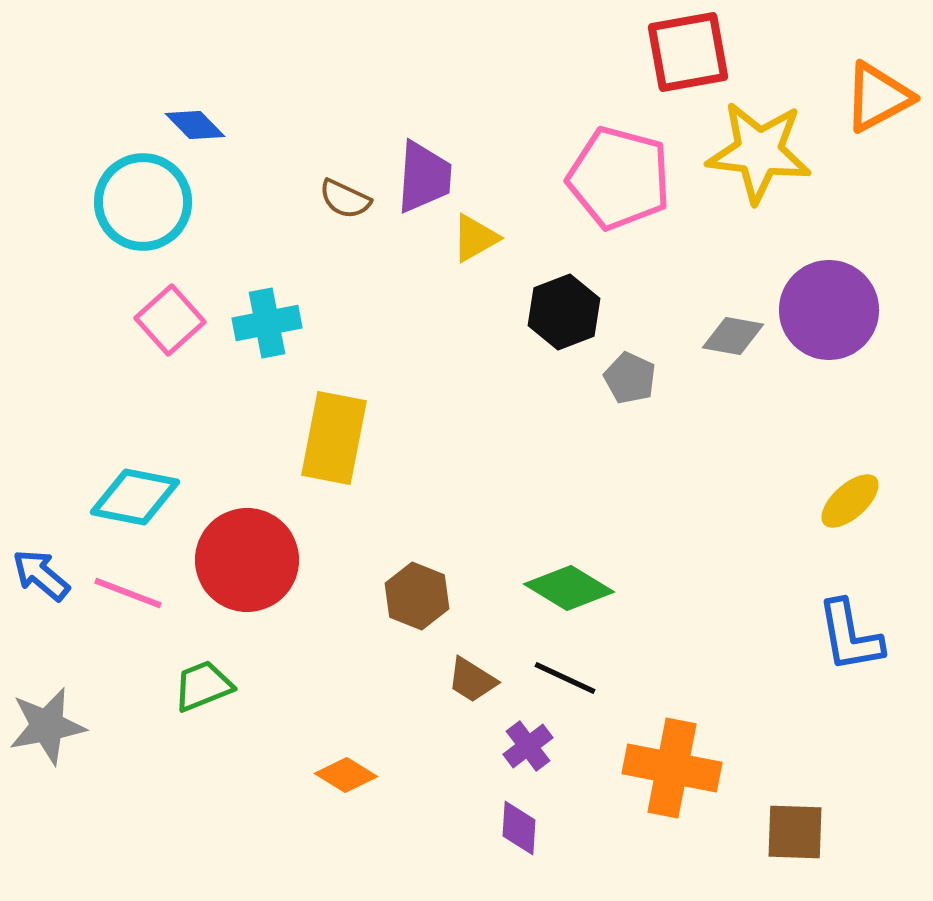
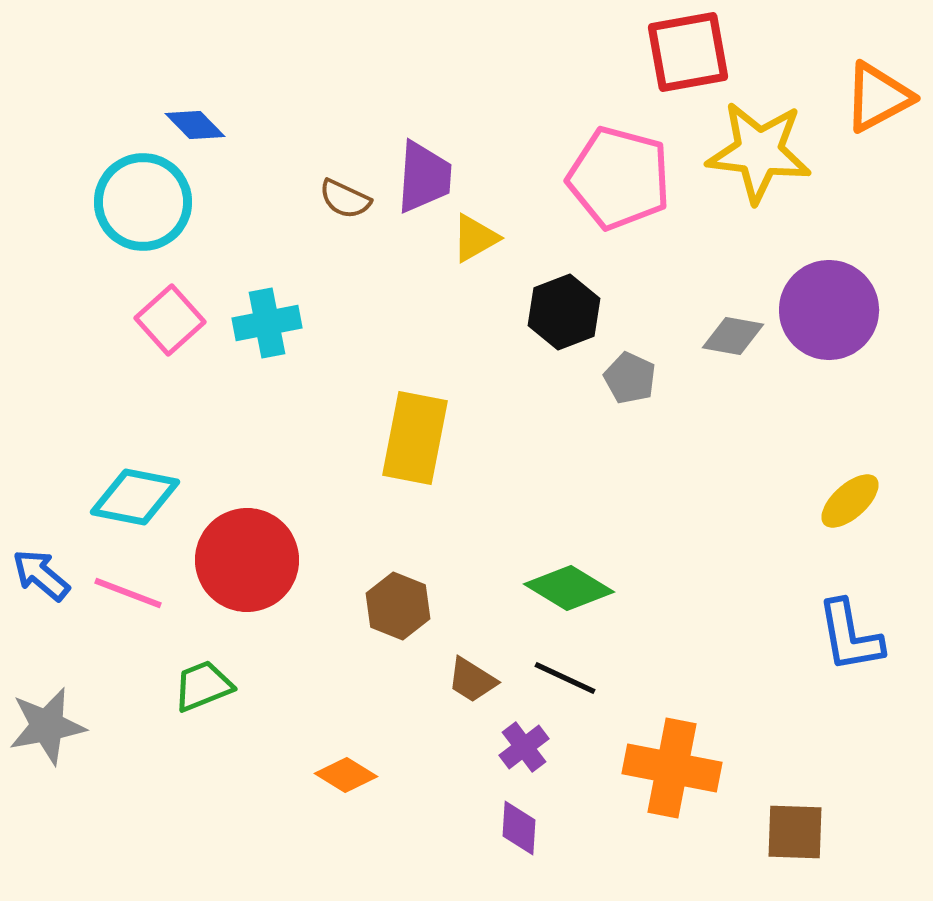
yellow rectangle: moved 81 px right
brown hexagon: moved 19 px left, 10 px down
purple cross: moved 4 px left, 1 px down
